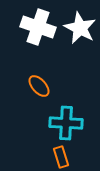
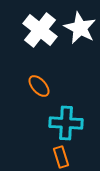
white cross: moved 2 px right, 3 px down; rotated 20 degrees clockwise
